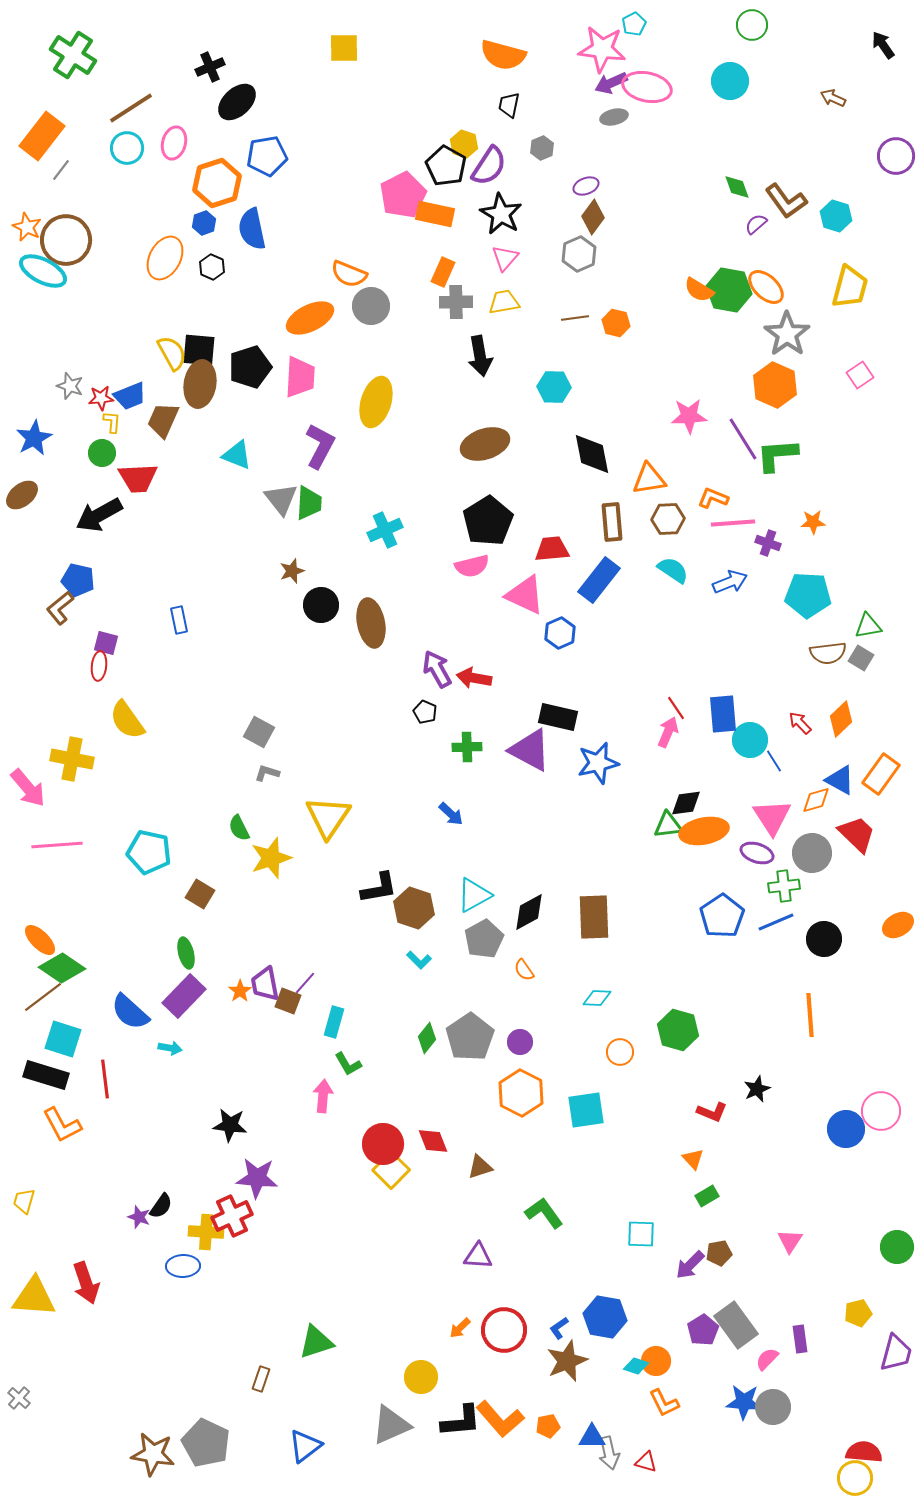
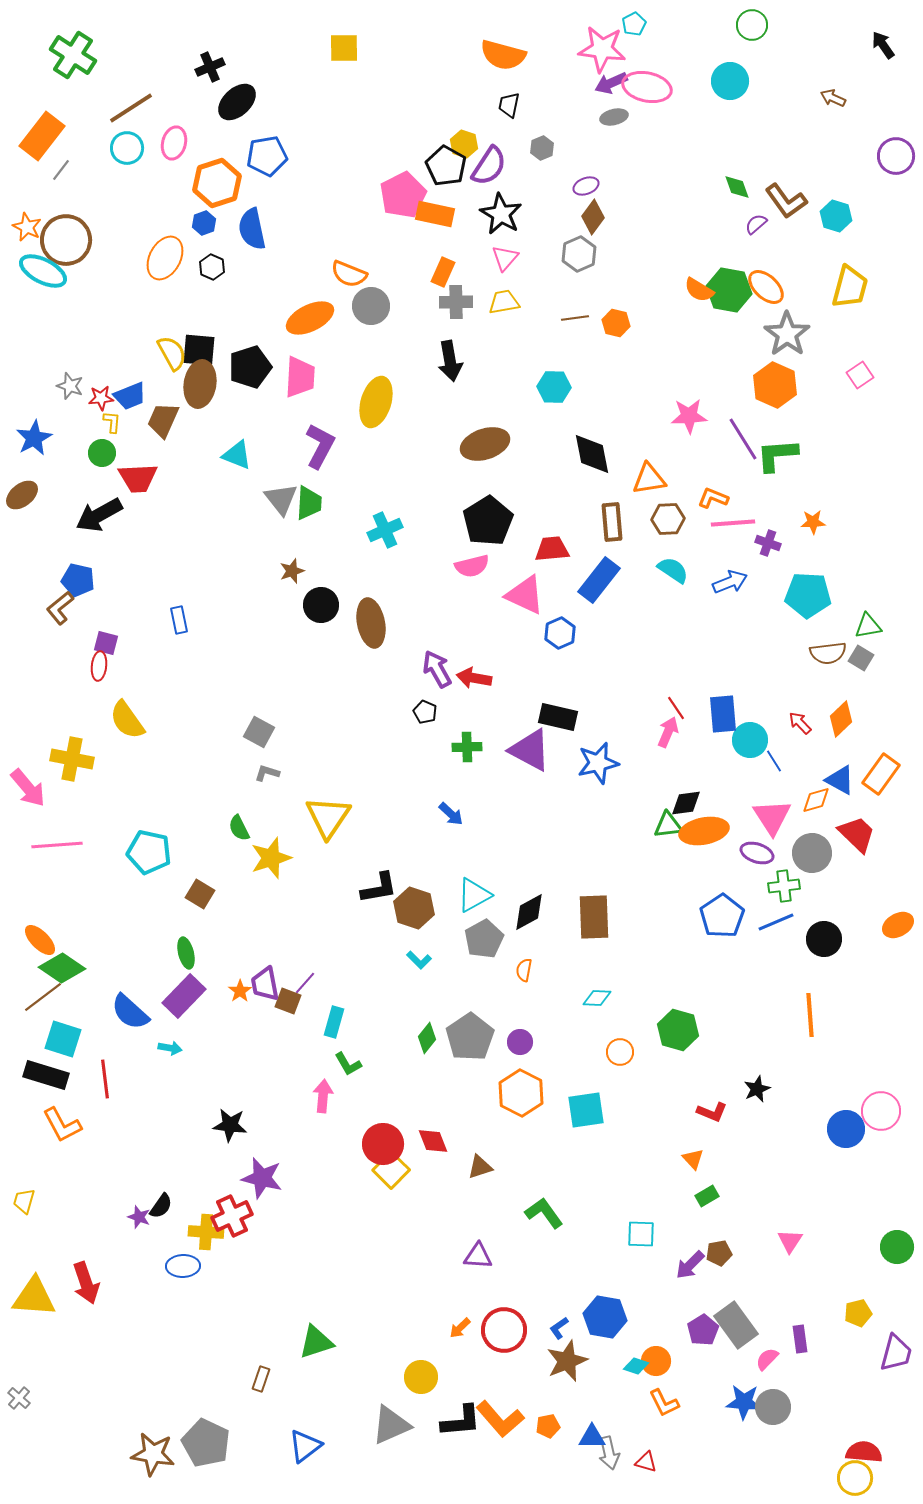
black arrow at (480, 356): moved 30 px left, 5 px down
orange semicircle at (524, 970): rotated 45 degrees clockwise
purple star at (257, 1178): moved 5 px right; rotated 9 degrees clockwise
